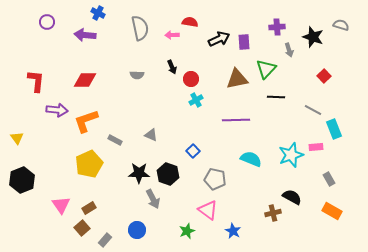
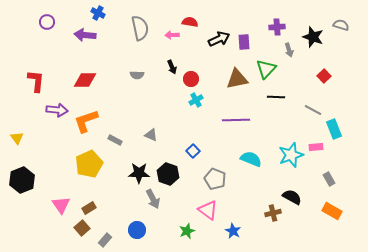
gray pentagon at (215, 179): rotated 10 degrees clockwise
